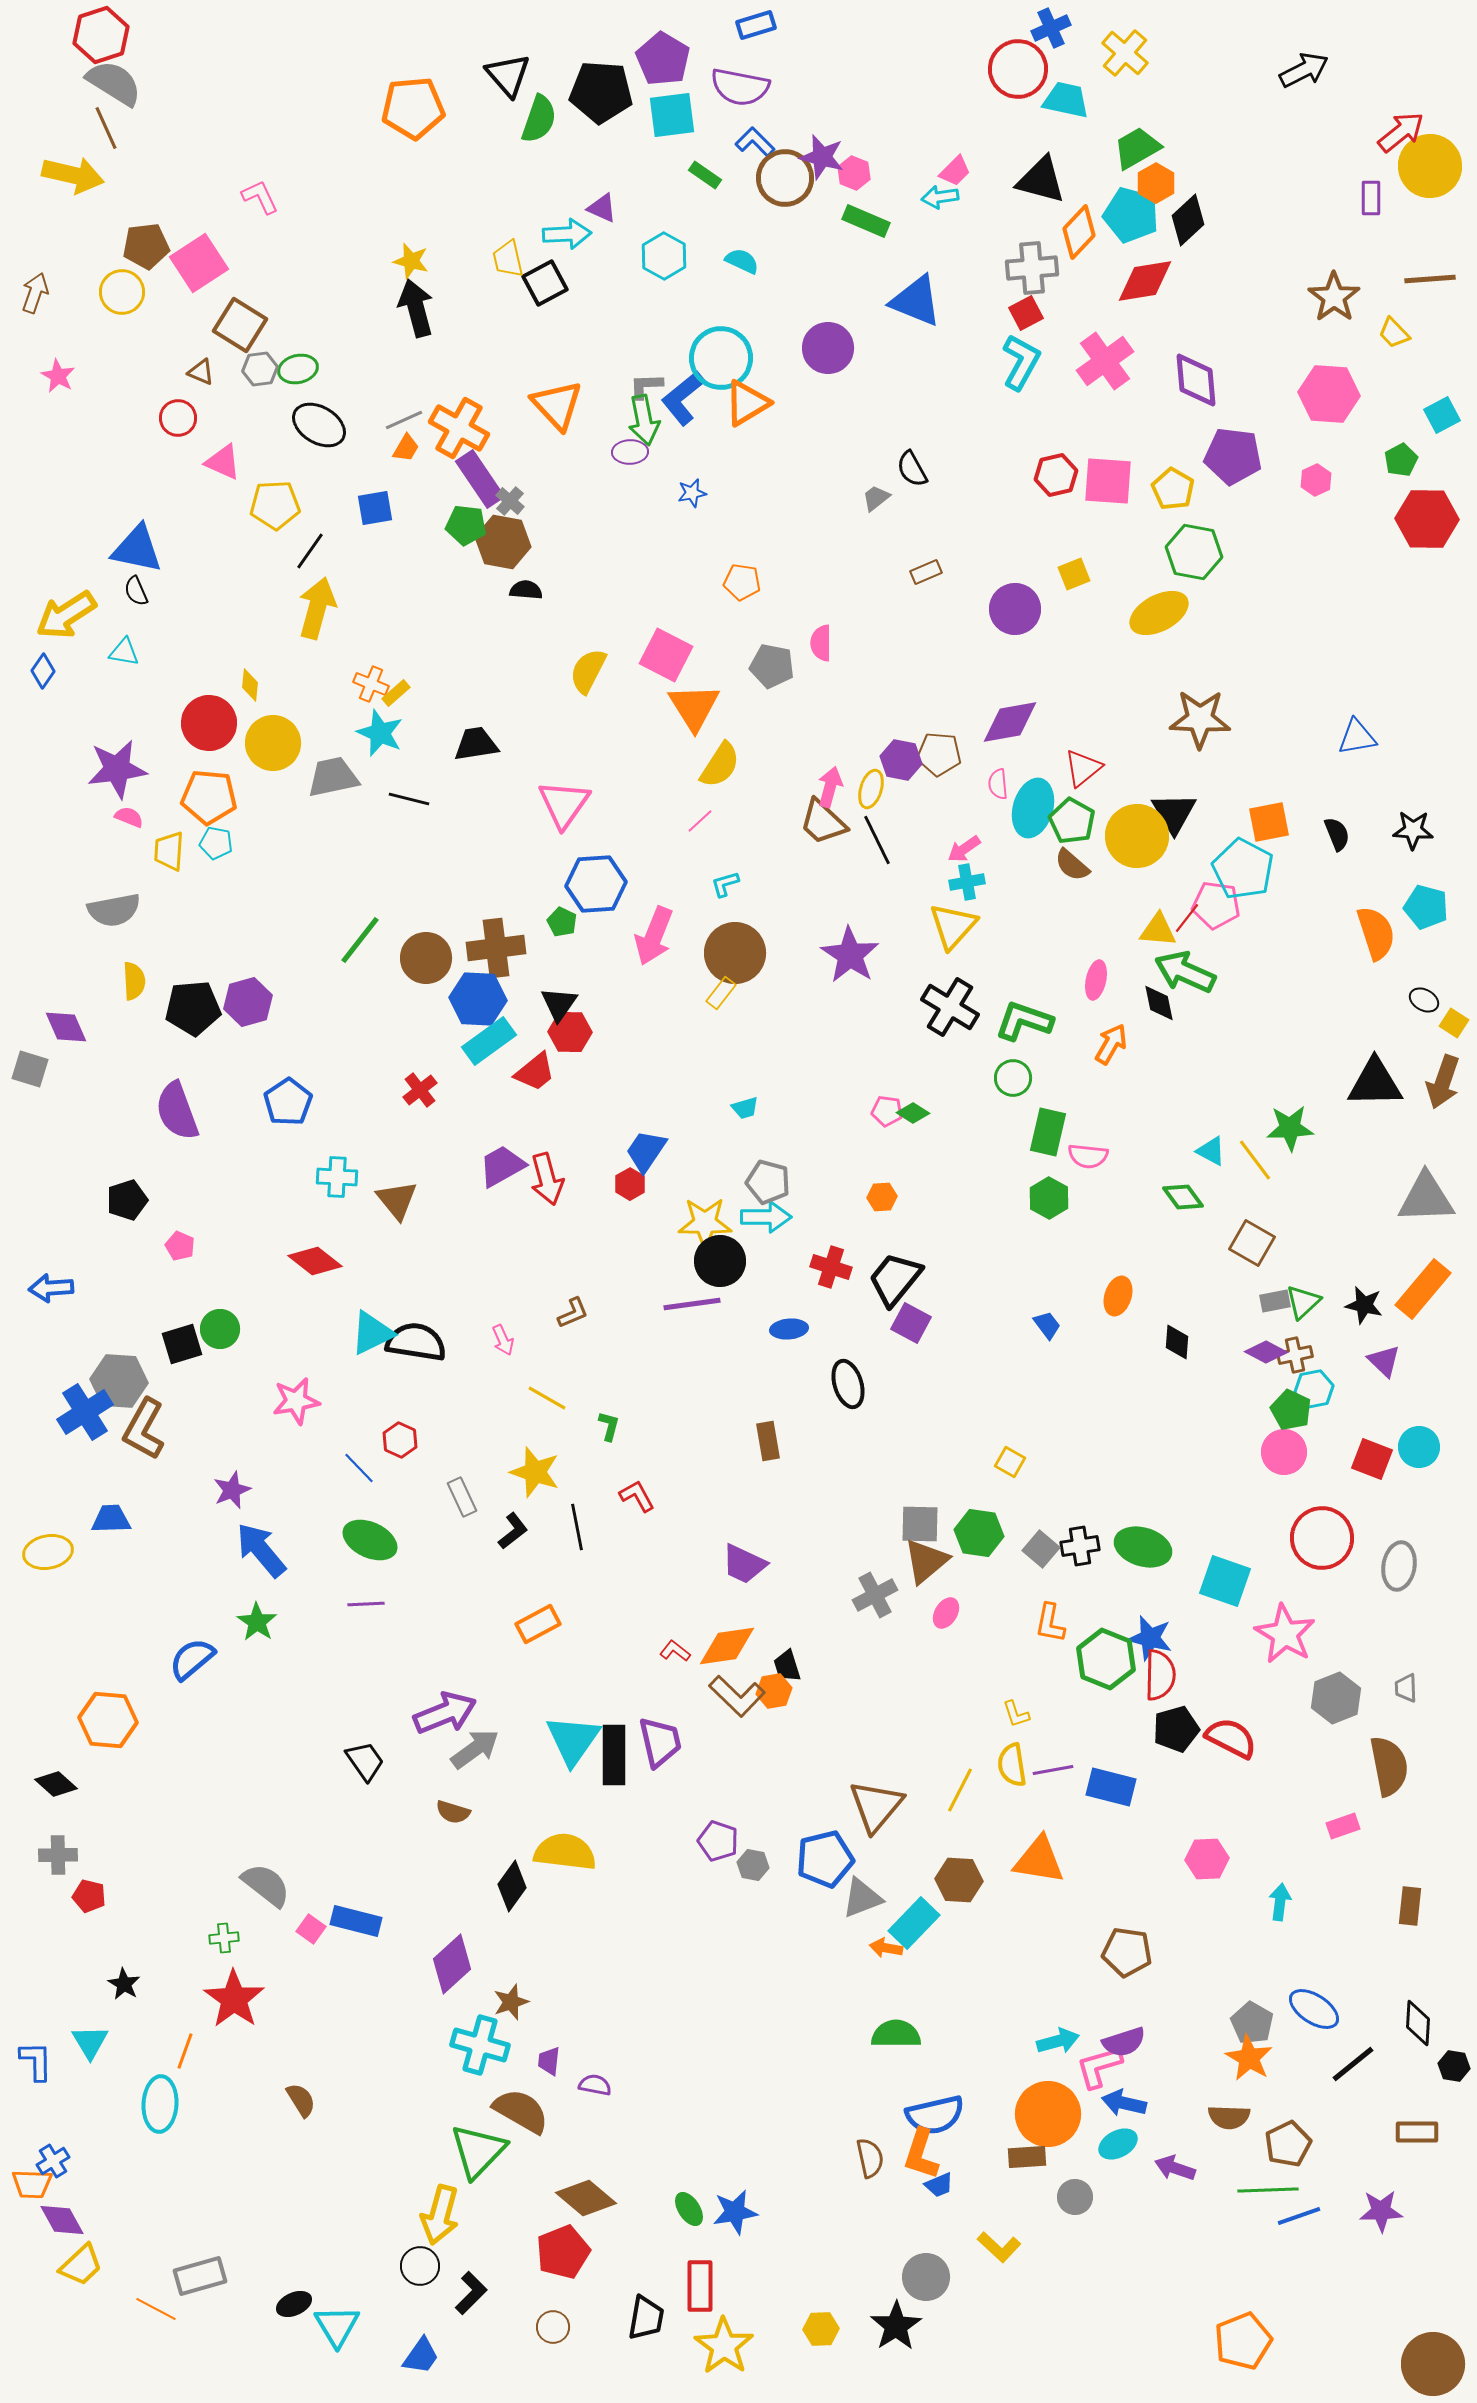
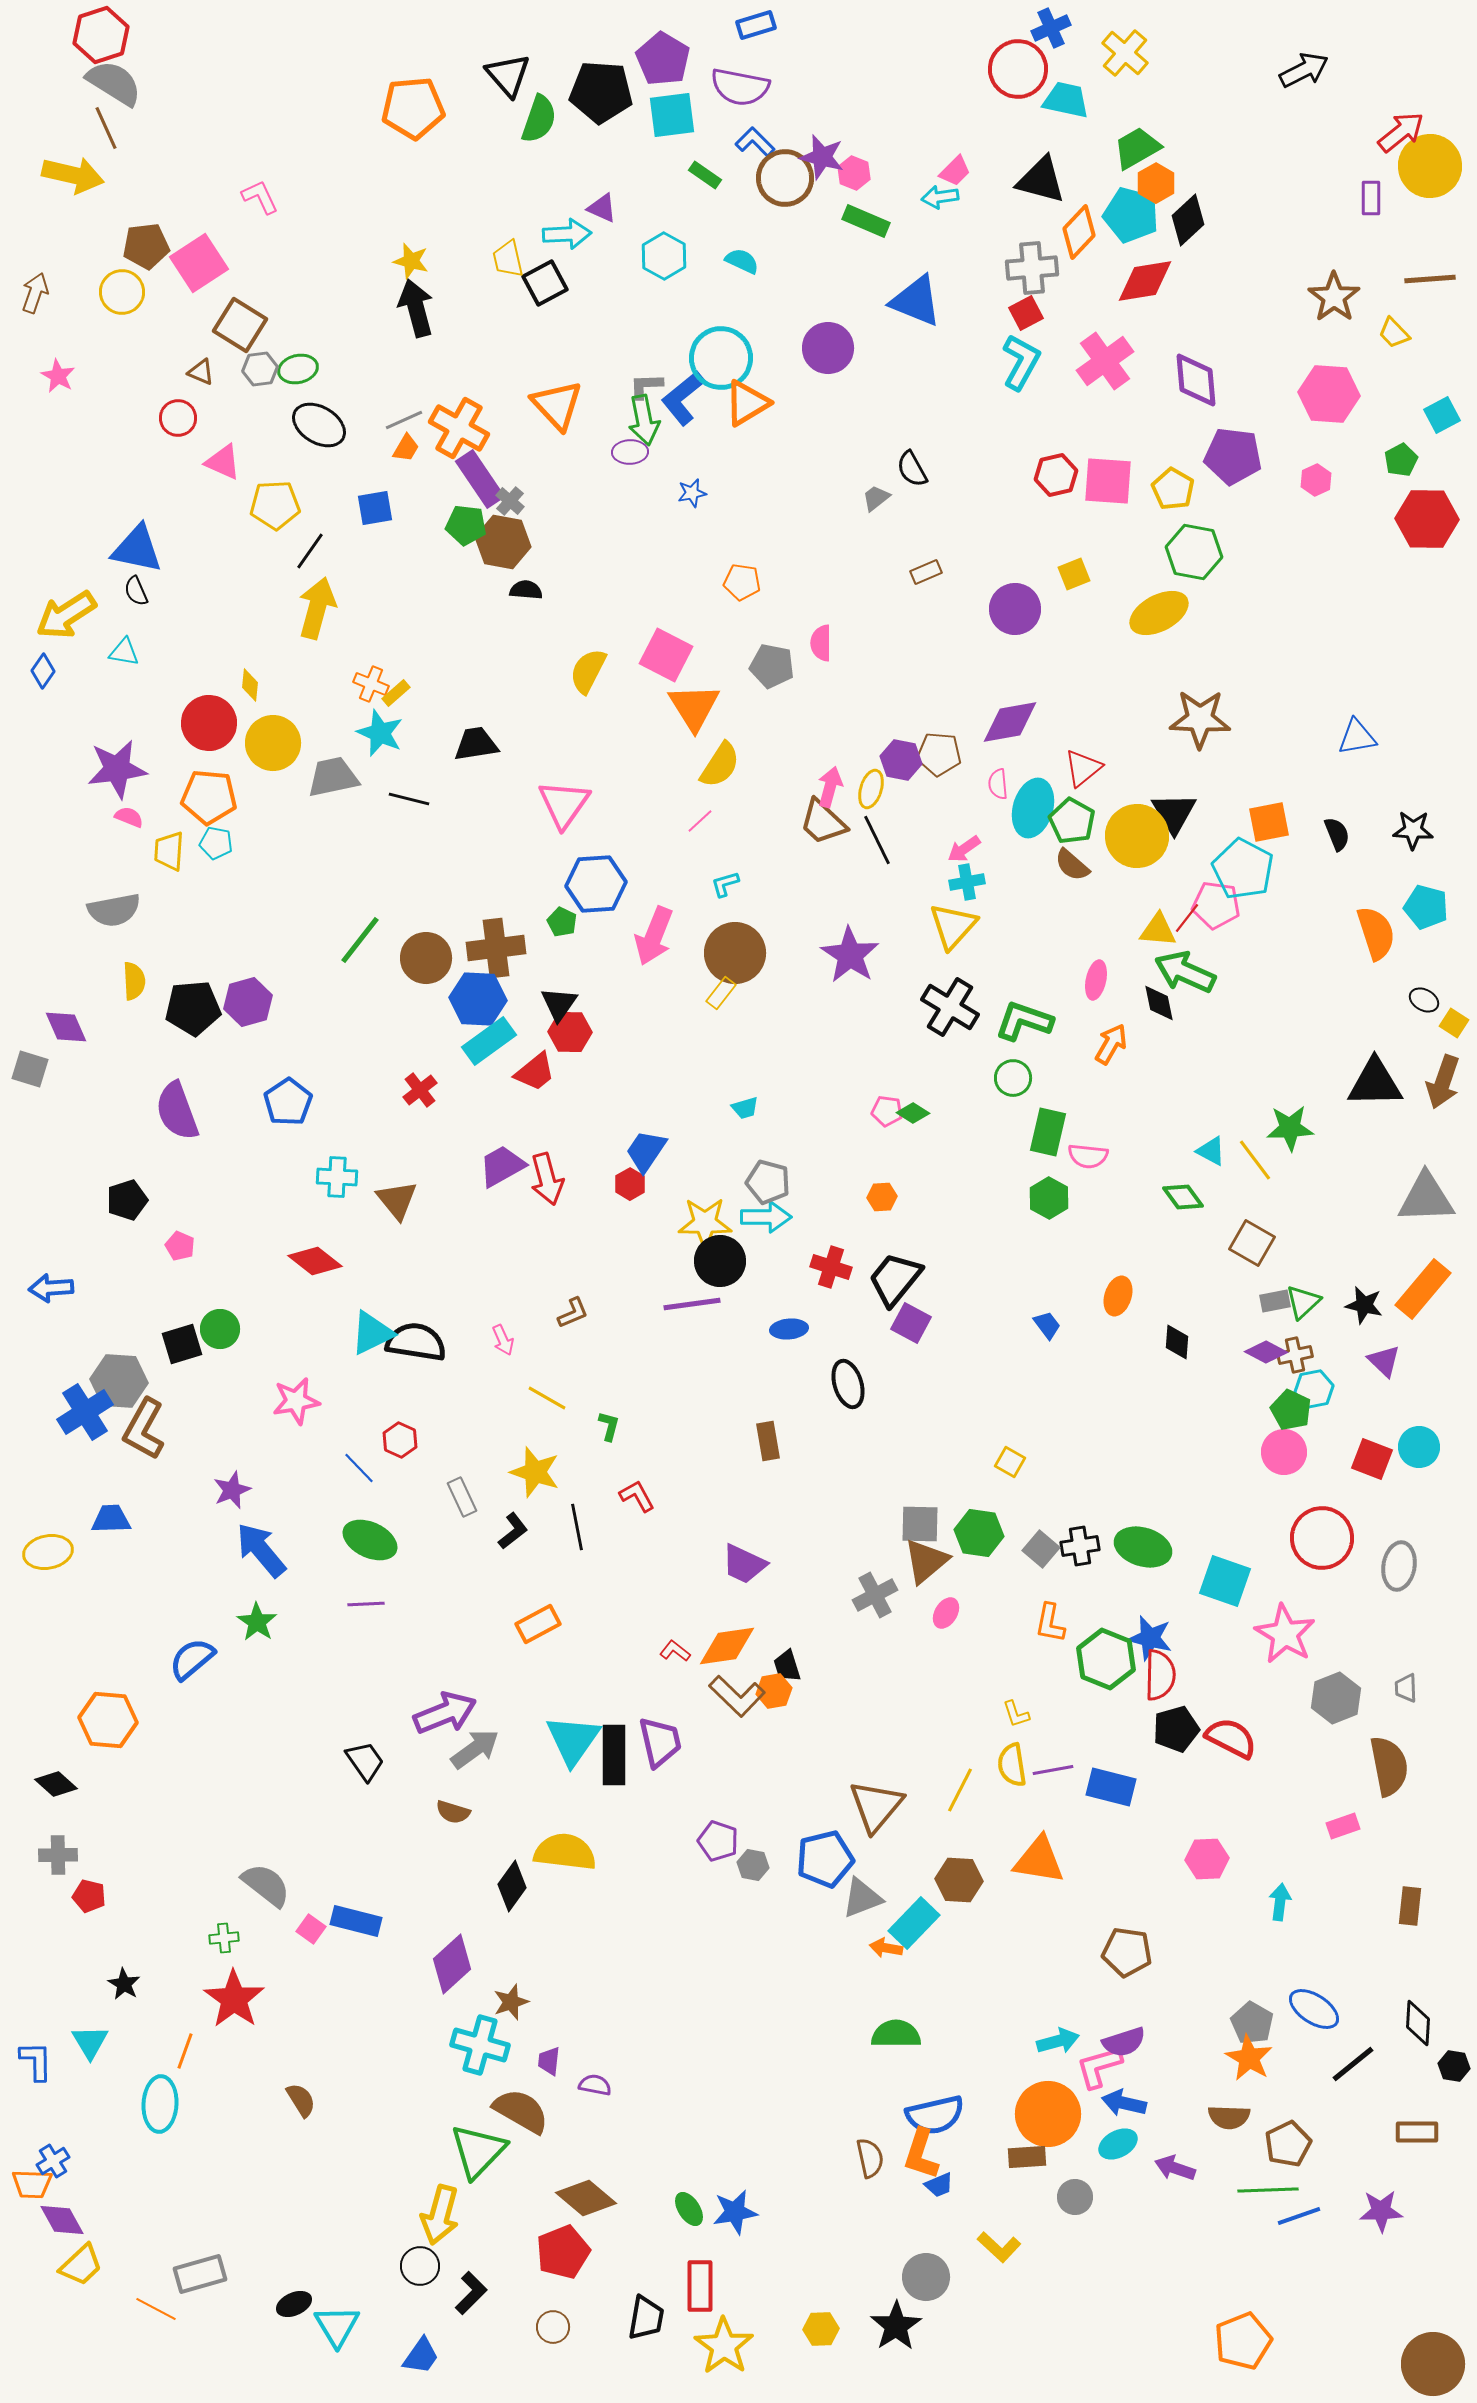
gray rectangle at (200, 2276): moved 2 px up
